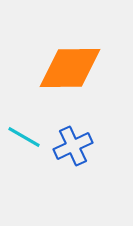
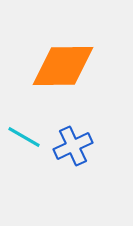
orange diamond: moved 7 px left, 2 px up
